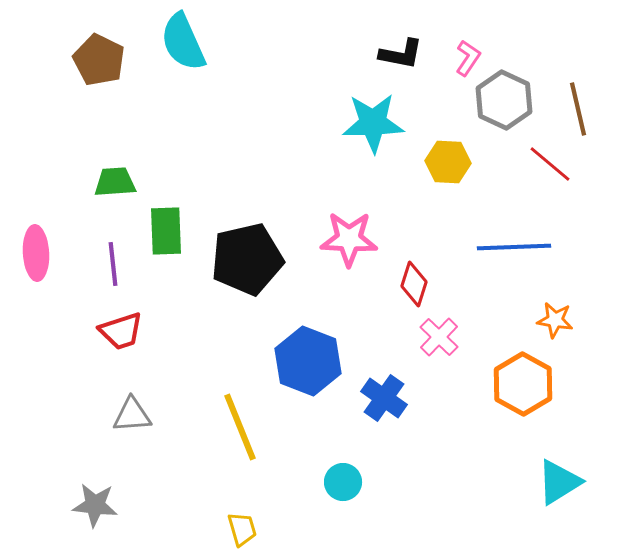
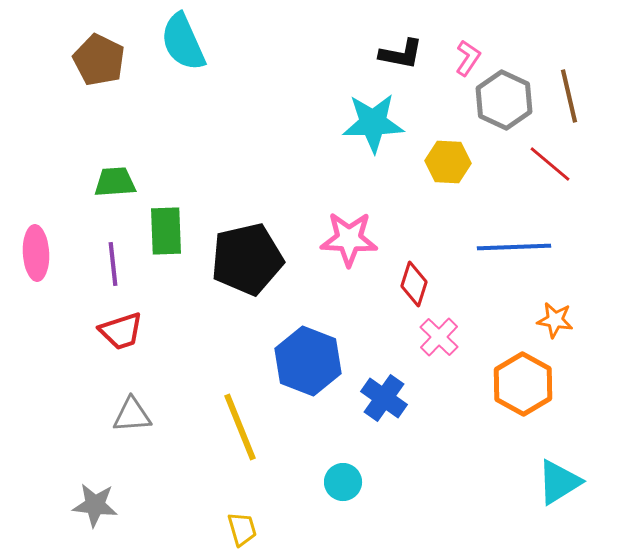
brown line: moved 9 px left, 13 px up
